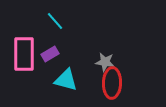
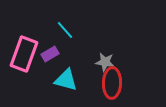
cyan line: moved 10 px right, 9 px down
pink rectangle: rotated 20 degrees clockwise
